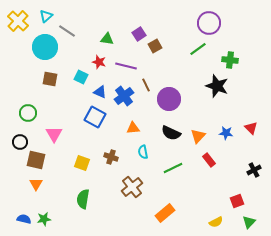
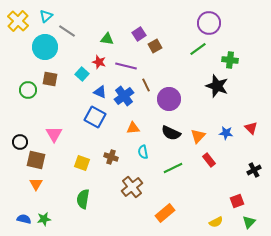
cyan square at (81, 77): moved 1 px right, 3 px up; rotated 16 degrees clockwise
green circle at (28, 113): moved 23 px up
